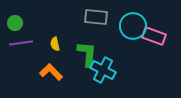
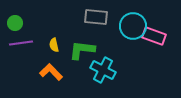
yellow semicircle: moved 1 px left, 1 px down
green L-shape: moved 5 px left, 4 px up; rotated 88 degrees counterclockwise
